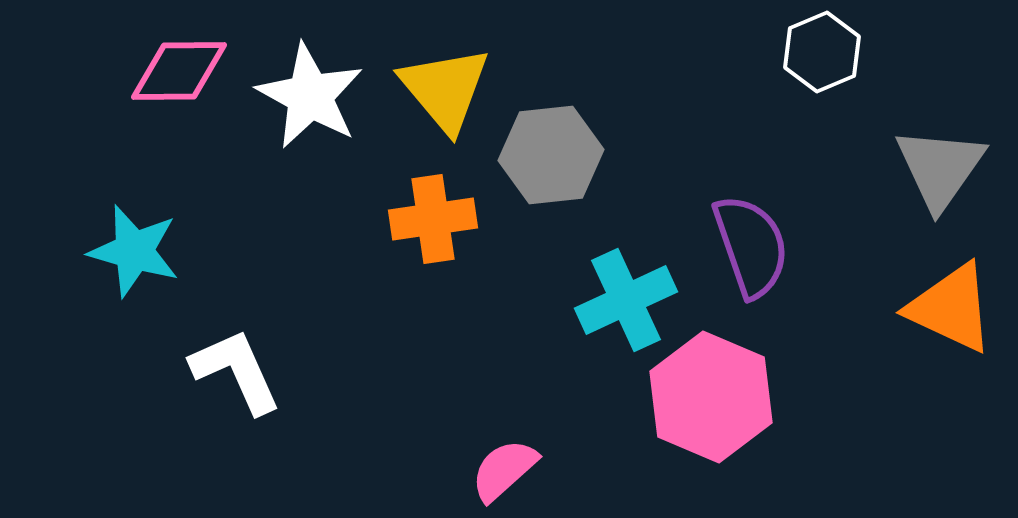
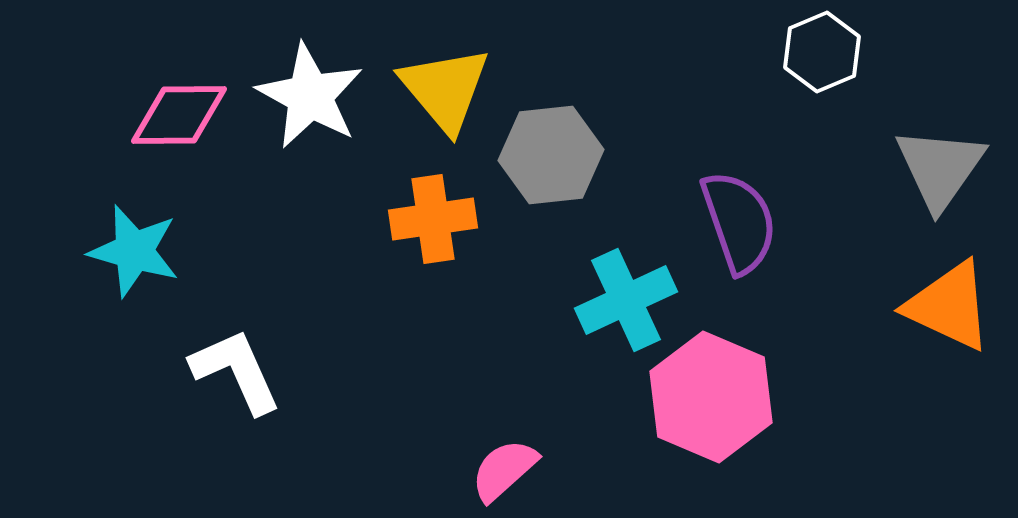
pink diamond: moved 44 px down
purple semicircle: moved 12 px left, 24 px up
orange triangle: moved 2 px left, 2 px up
